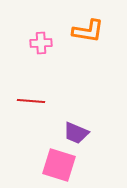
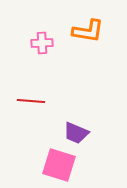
pink cross: moved 1 px right
